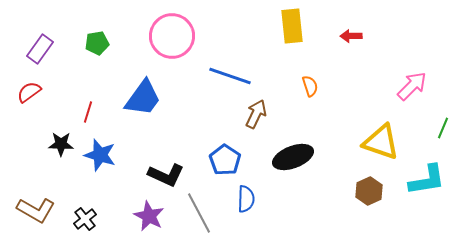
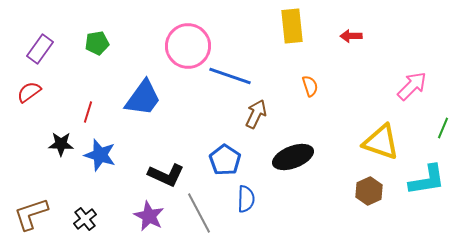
pink circle: moved 16 px right, 10 px down
brown L-shape: moved 5 px left, 4 px down; rotated 132 degrees clockwise
